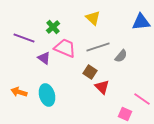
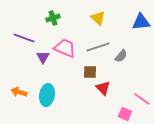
yellow triangle: moved 5 px right
green cross: moved 9 px up; rotated 24 degrees clockwise
purple triangle: moved 1 px left, 1 px up; rotated 24 degrees clockwise
brown square: rotated 32 degrees counterclockwise
red triangle: moved 1 px right, 1 px down
cyan ellipse: rotated 25 degrees clockwise
